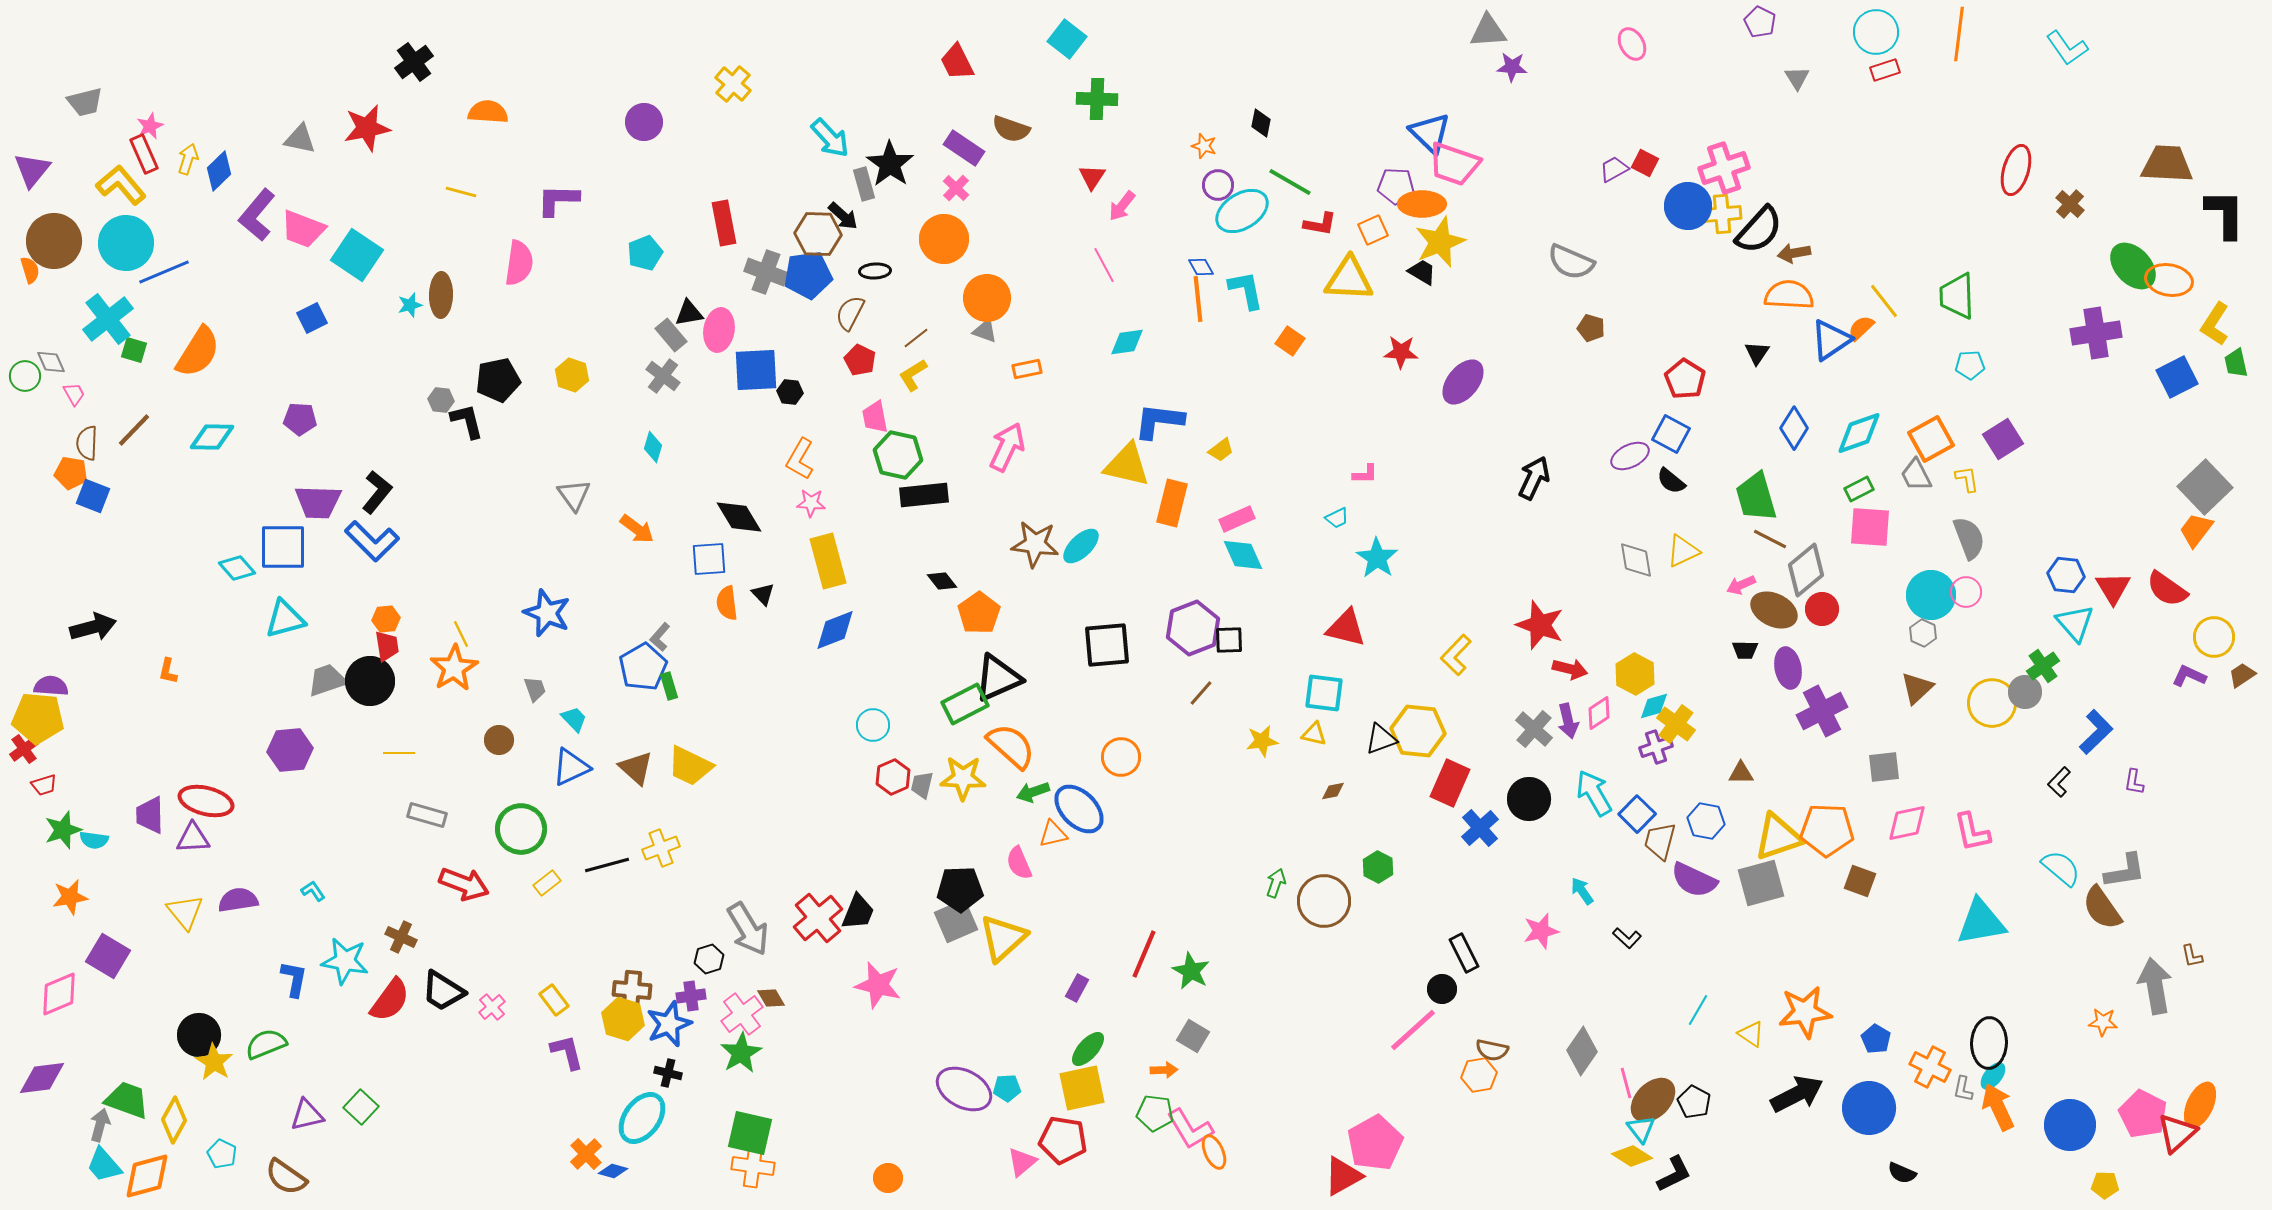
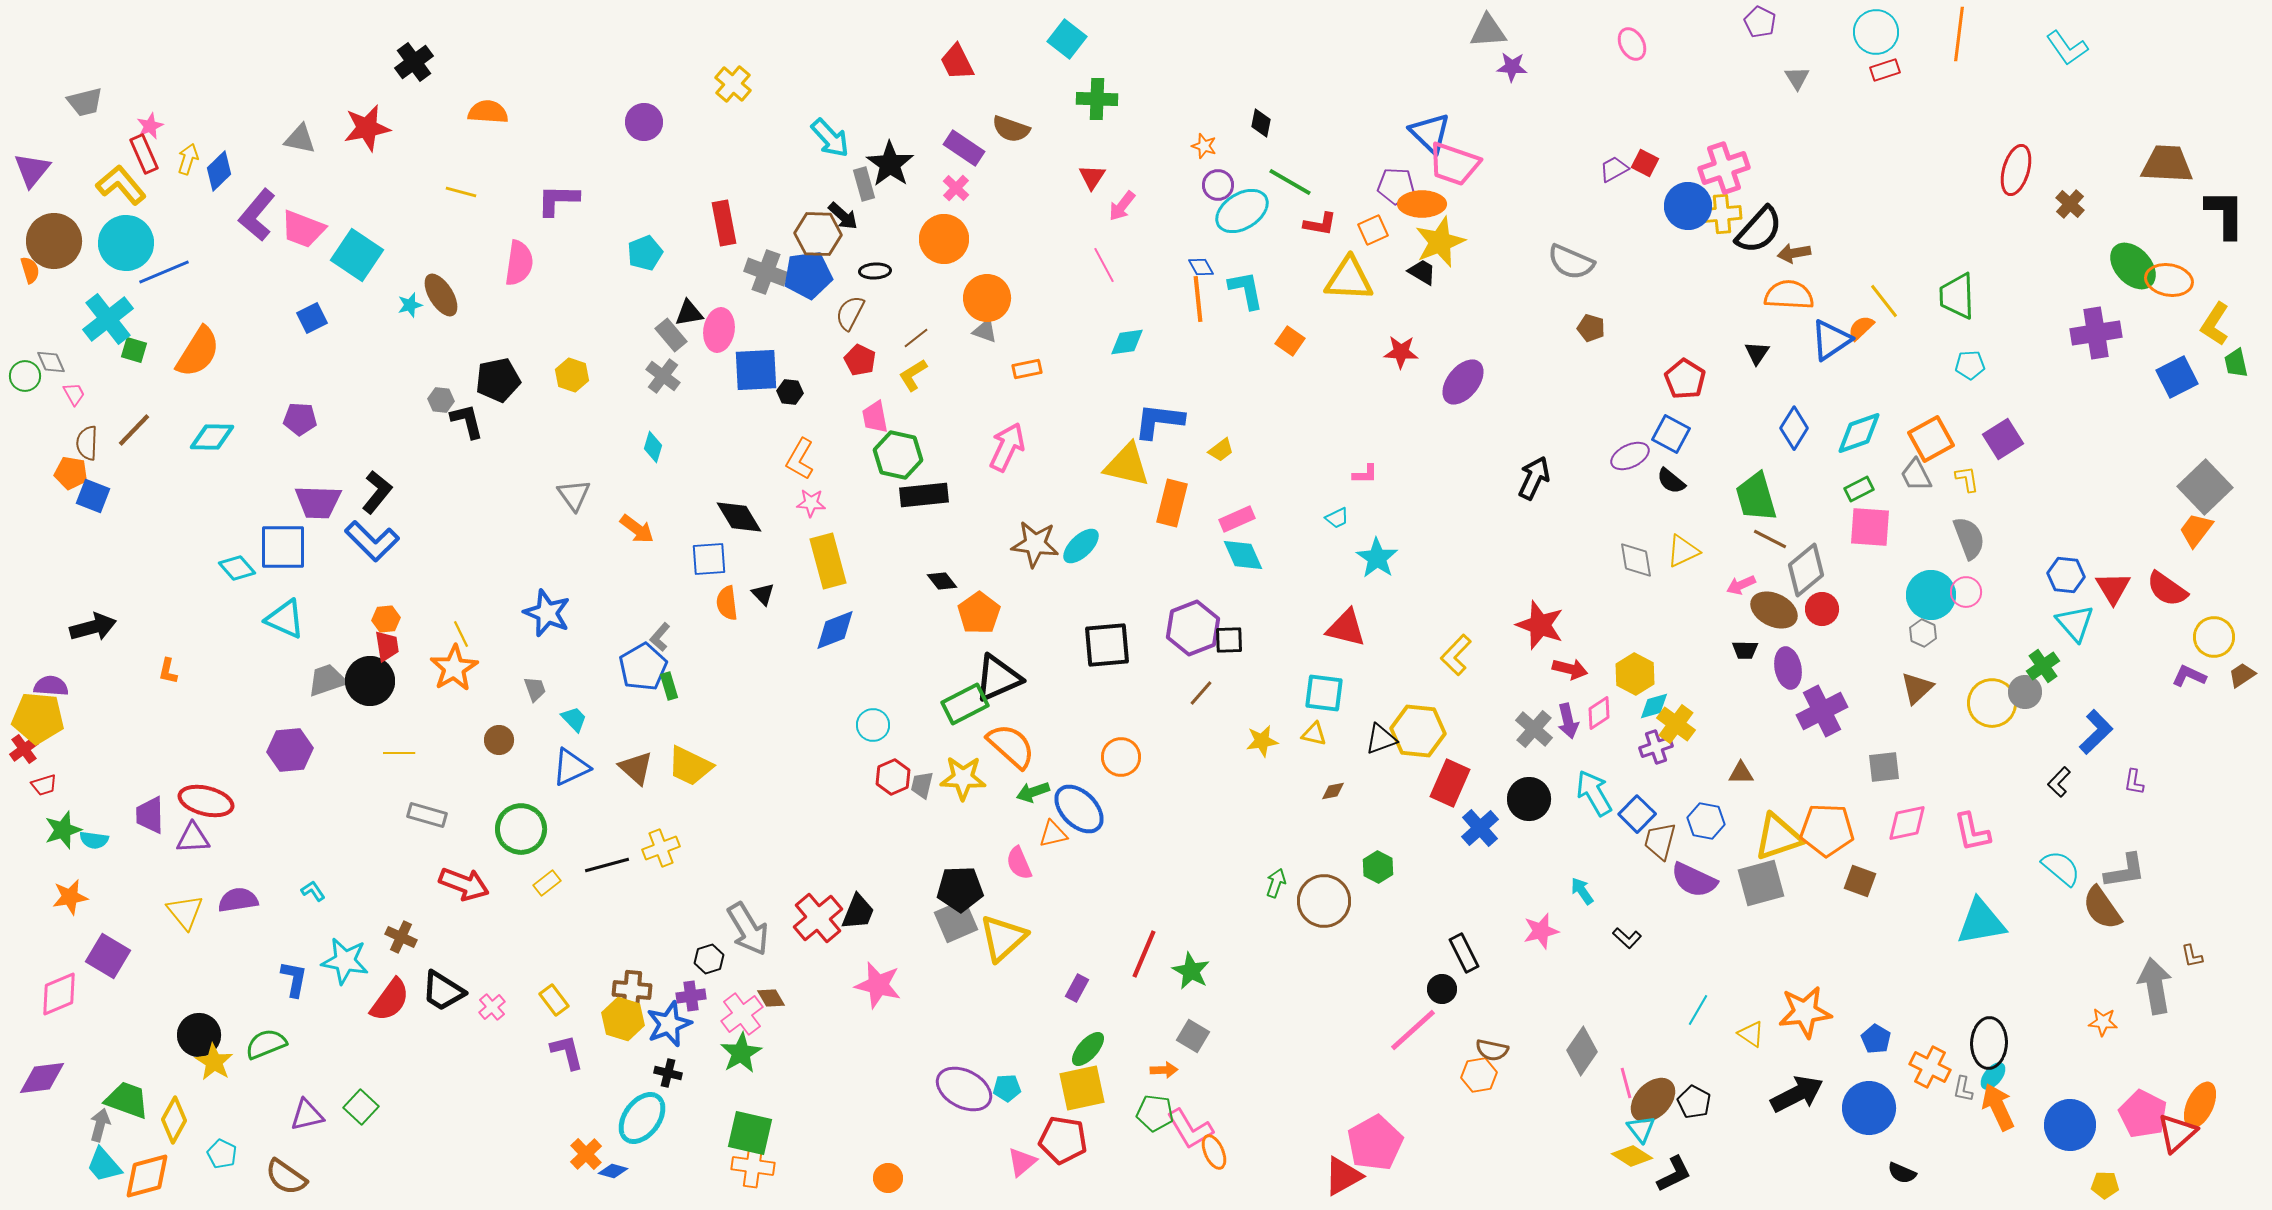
brown ellipse at (441, 295): rotated 33 degrees counterclockwise
cyan triangle at (285, 619): rotated 39 degrees clockwise
